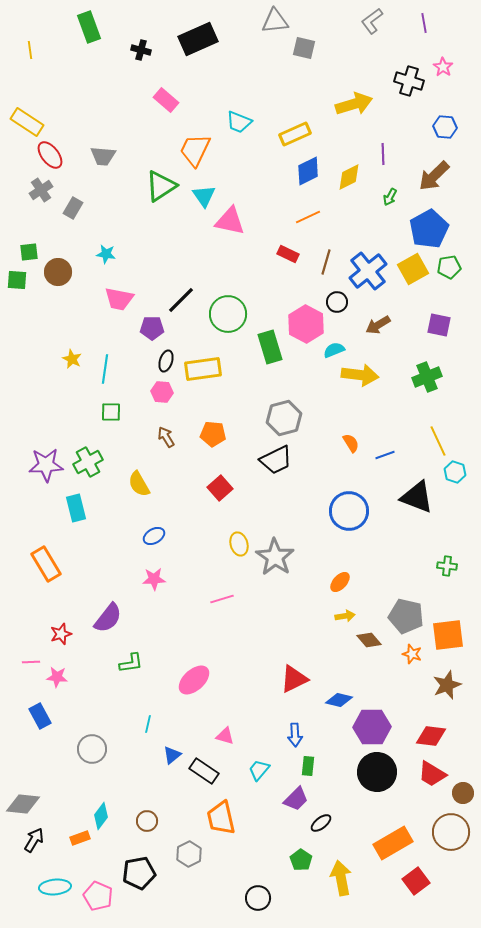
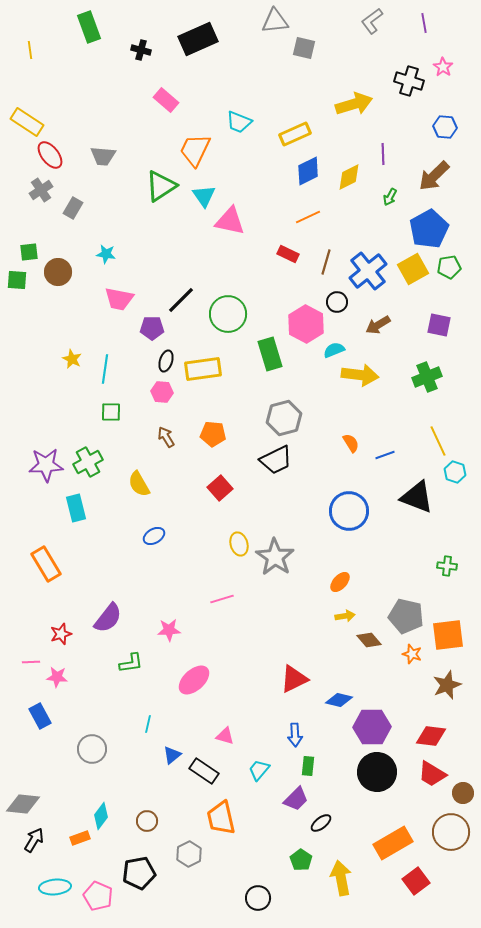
green rectangle at (270, 347): moved 7 px down
pink star at (154, 579): moved 15 px right, 51 px down
